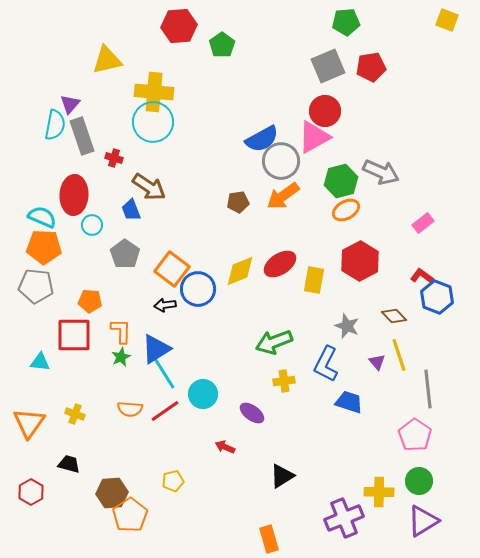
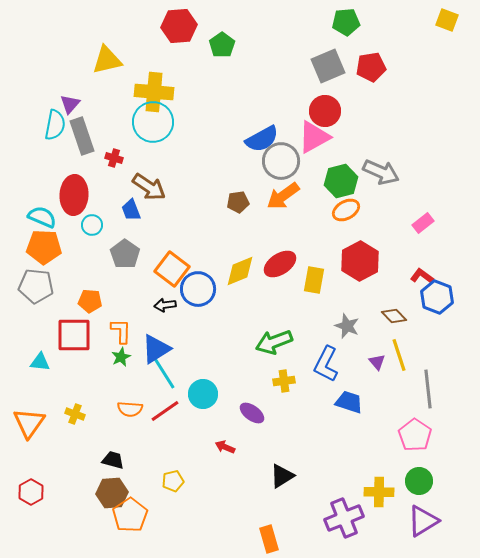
black trapezoid at (69, 464): moved 44 px right, 4 px up
